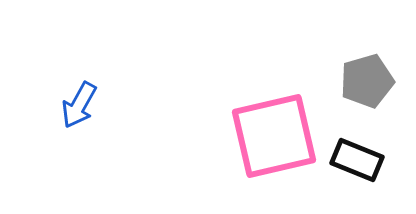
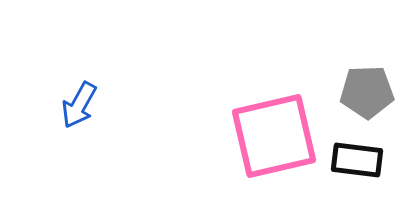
gray pentagon: moved 11 px down; rotated 14 degrees clockwise
black rectangle: rotated 15 degrees counterclockwise
